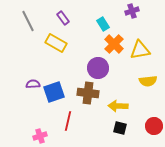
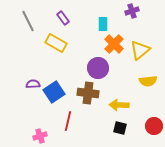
cyan rectangle: rotated 32 degrees clockwise
yellow triangle: rotated 30 degrees counterclockwise
blue square: rotated 15 degrees counterclockwise
yellow arrow: moved 1 px right, 1 px up
